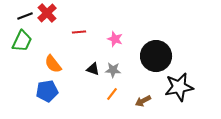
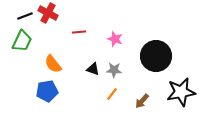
red cross: moved 1 px right; rotated 18 degrees counterclockwise
gray star: moved 1 px right
black star: moved 2 px right, 5 px down
brown arrow: moved 1 px left; rotated 21 degrees counterclockwise
